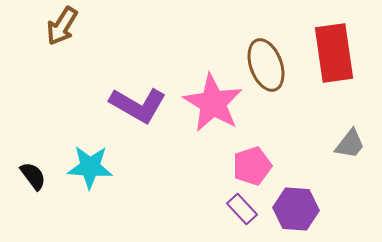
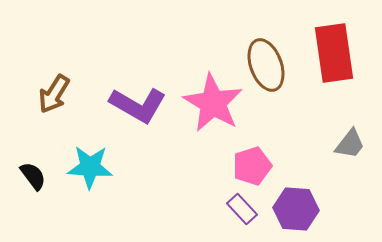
brown arrow: moved 8 px left, 68 px down
